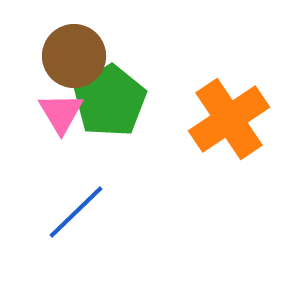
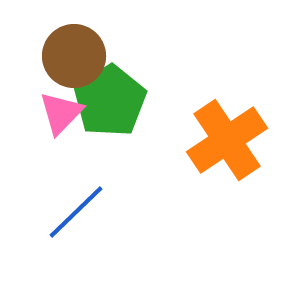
pink triangle: rotated 15 degrees clockwise
orange cross: moved 2 px left, 21 px down
